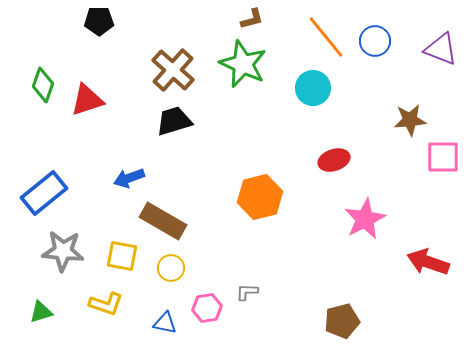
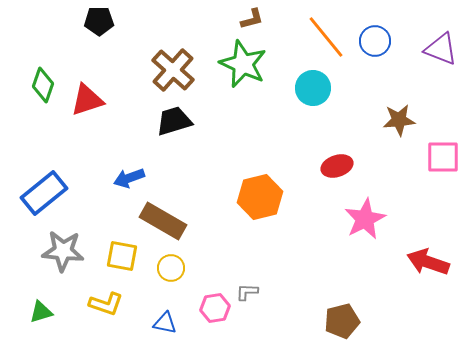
brown star: moved 11 px left
red ellipse: moved 3 px right, 6 px down
pink hexagon: moved 8 px right
